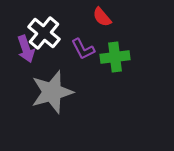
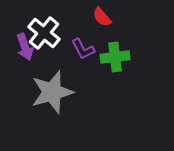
purple arrow: moved 1 px left, 2 px up
